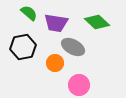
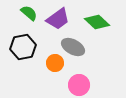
purple trapezoid: moved 2 px right, 4 px up; rotated 45 degrees counterclockwise
